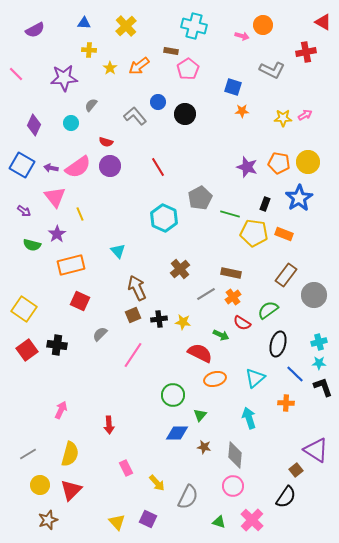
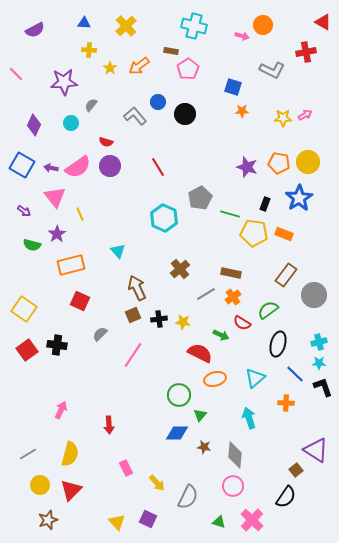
purple star at (64, 78): moved 4 px down
green circle at (173, 395): moved 6 px right
